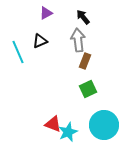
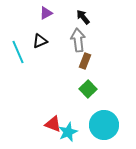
green square: rotated 18 degrees counterclockwise
